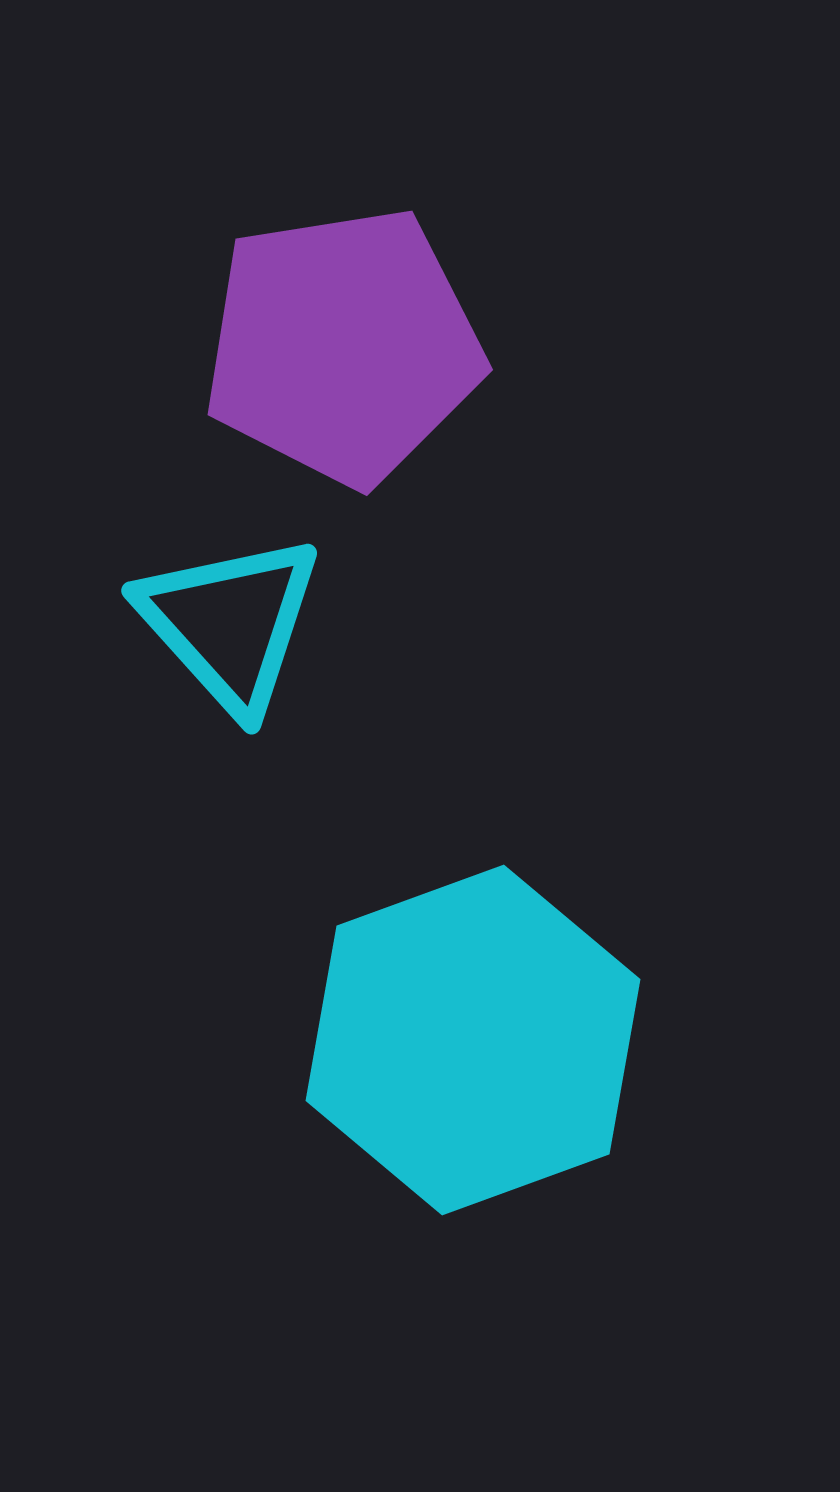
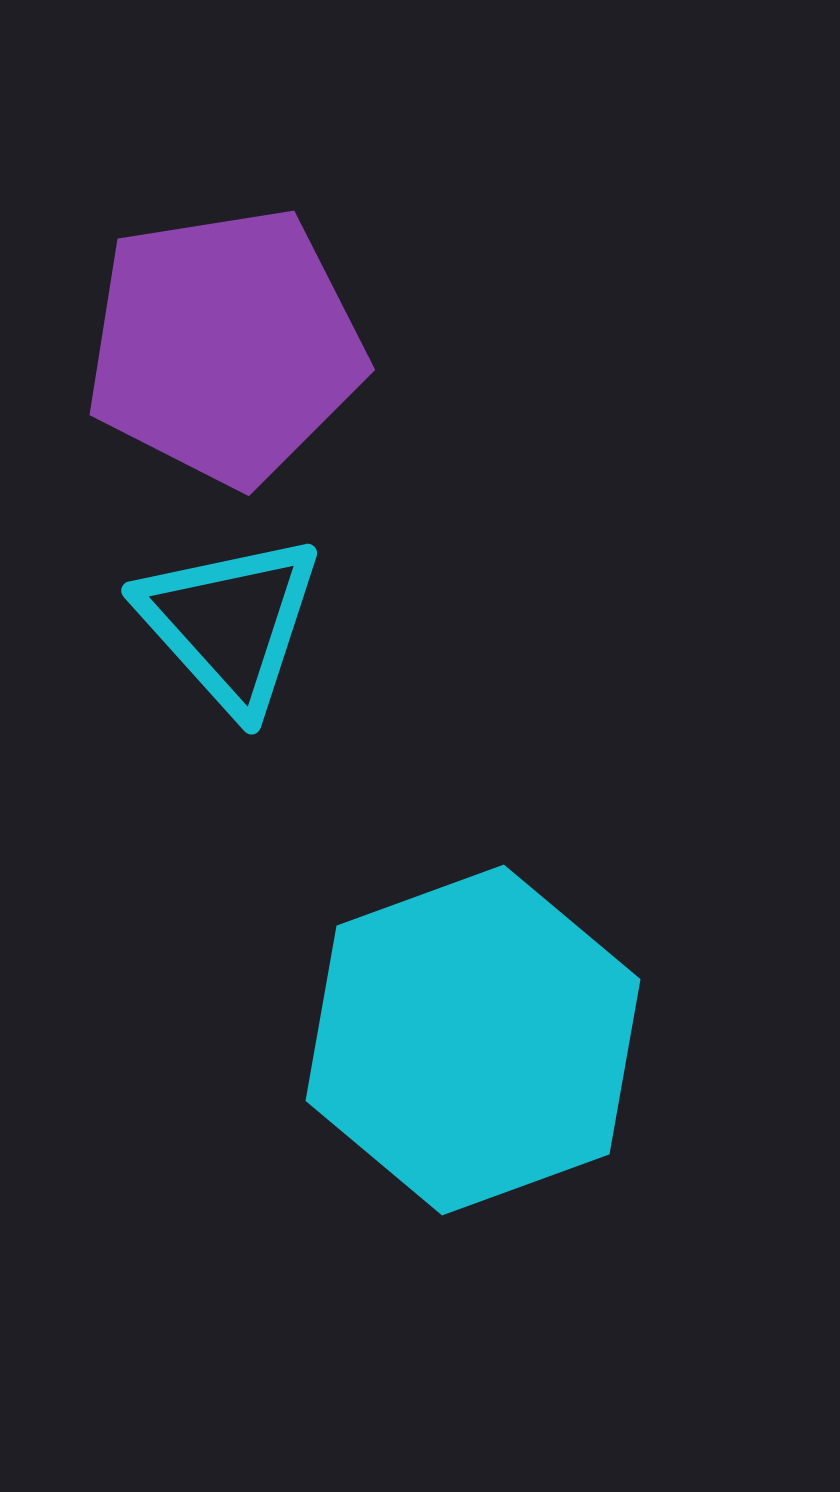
purple pentagon: moved 118 px left
